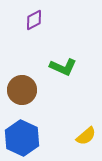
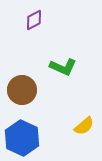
yellow semicircle: moved 2 px left, 10 px up
